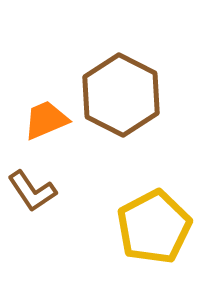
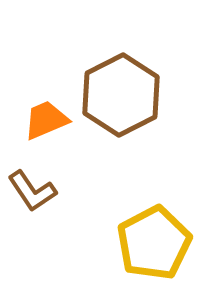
brown hexagon: rotated 6 degrees clockwise
yellow pentagon: moved 16 px down
